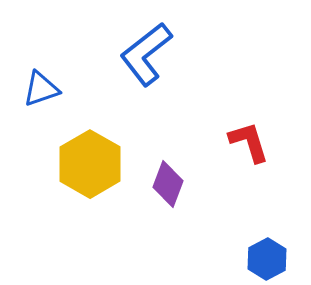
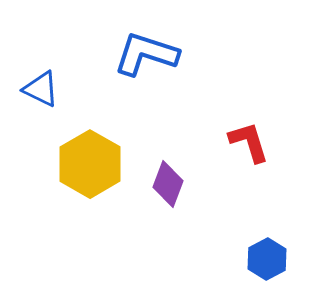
blue L-shape: rotated 56 degrees clockwise
blue triangle: rotated 45 degrees clockwise
